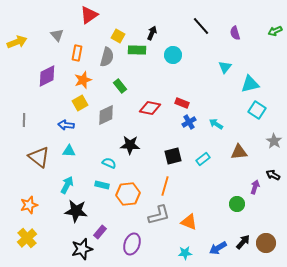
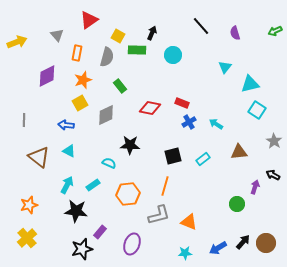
red triangle at (89, 15): moved 5 px down
cyan triangle at (69, 151): rotated 24 degrees clockwise
cyan rectangle at (102, 185): moved 9 px left; rotated 48 degrees counterclockwise
